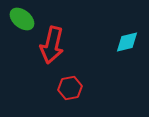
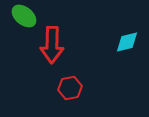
green ellipse: moved 2 px right, 3 px up
red arrow: rotated 12 degrees counterclockwise
